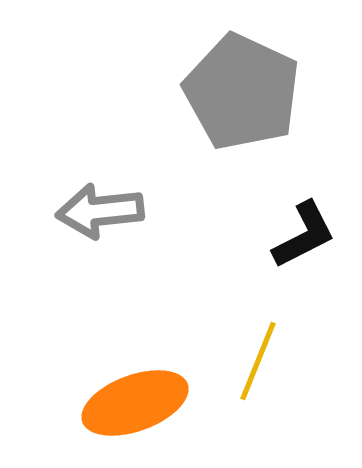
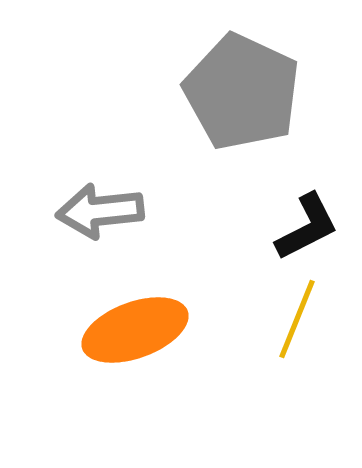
black L-shape: moved 3 px right, 8 px up
yellow line: moved 39 px right, 42 px up
orange ellipse: moved 73 px up
